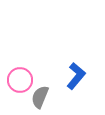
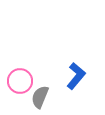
pink circle: moved 1 px down
